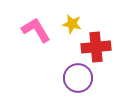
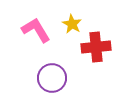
yellow star: rotated 18 degrees clockwise
purple circle: moved 26 px left
